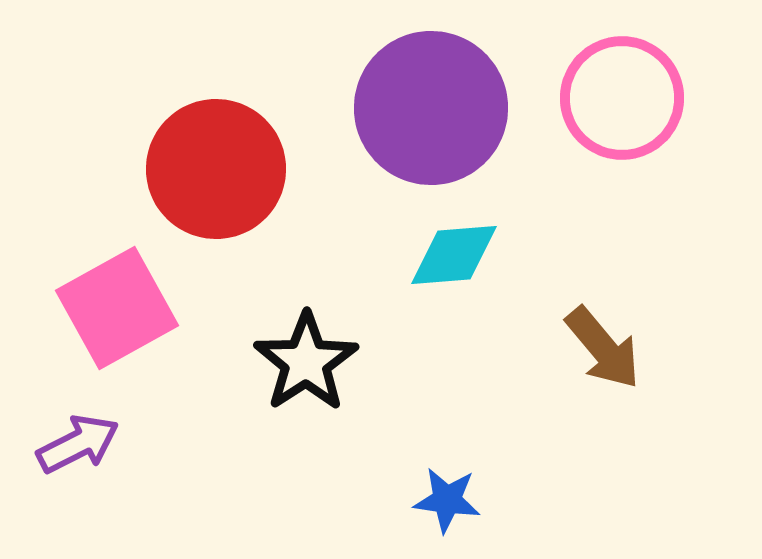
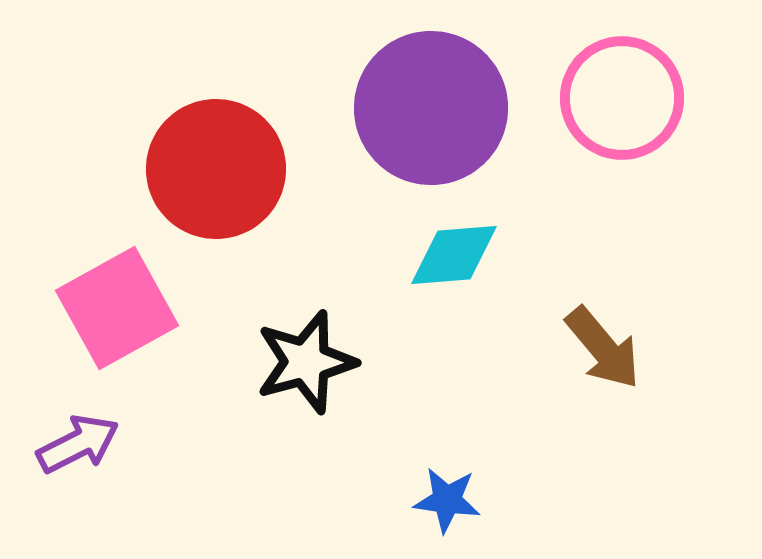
black star: rotated 18 degrees clockwise
